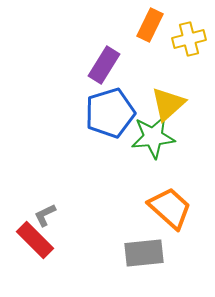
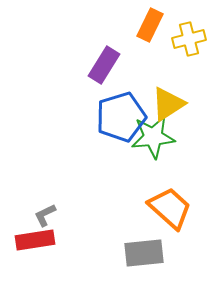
yellow triangle: rotated 9 degrees clockwise
blue pentagon: moved 11 px right, 4 px down
red rectangle: rotated 54 degrees counterclockwise
